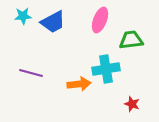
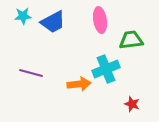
pink ellipse: rotated 30 degrees counterclockwise
cyan cross: rotated 12 degrees counterclockwise
